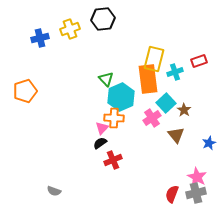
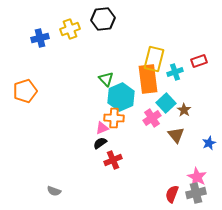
pink triangle: rotated 24 degrees clockwise
